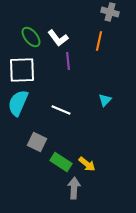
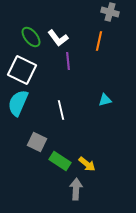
white square: rotated 28 degrees clockwise
cyan triangle: rotated 32 degrees clockwise
white line: rotated 54 degrees clockwise
green rectangle: moved 1 px left, 1 px up
gray arrow: moved 2 px right, 1 px down
